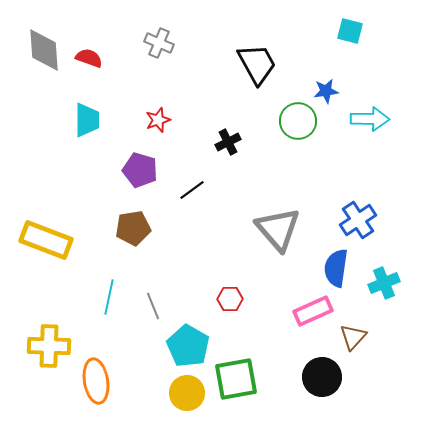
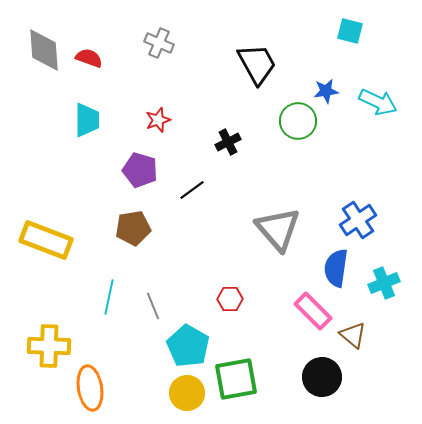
cyan arrow: moved 8 px right, 17 px up; rotated 24 degrees clockwise
pink rectangle: rotated 69 degrees clockwise
brown triangle: moved 2 px up; rotated 32 degrees counterclockwise
orange ellipse: moved 6 px left, 7 px down
